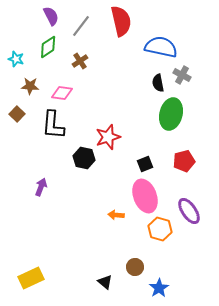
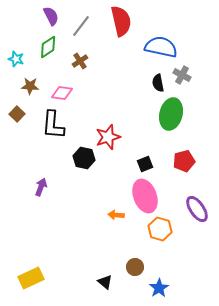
purple ellipse: moved 8 px right, 2 px up
